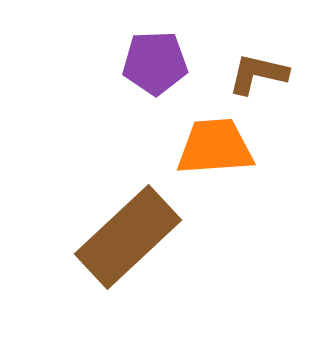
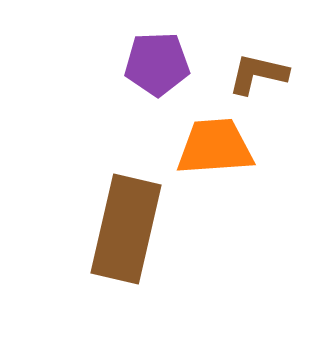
purple pentagon: moved 2 px right, 1 px down
brown rectangle: moved 2 px left, 8 px up; rotated 34 degrees counterclockwise
